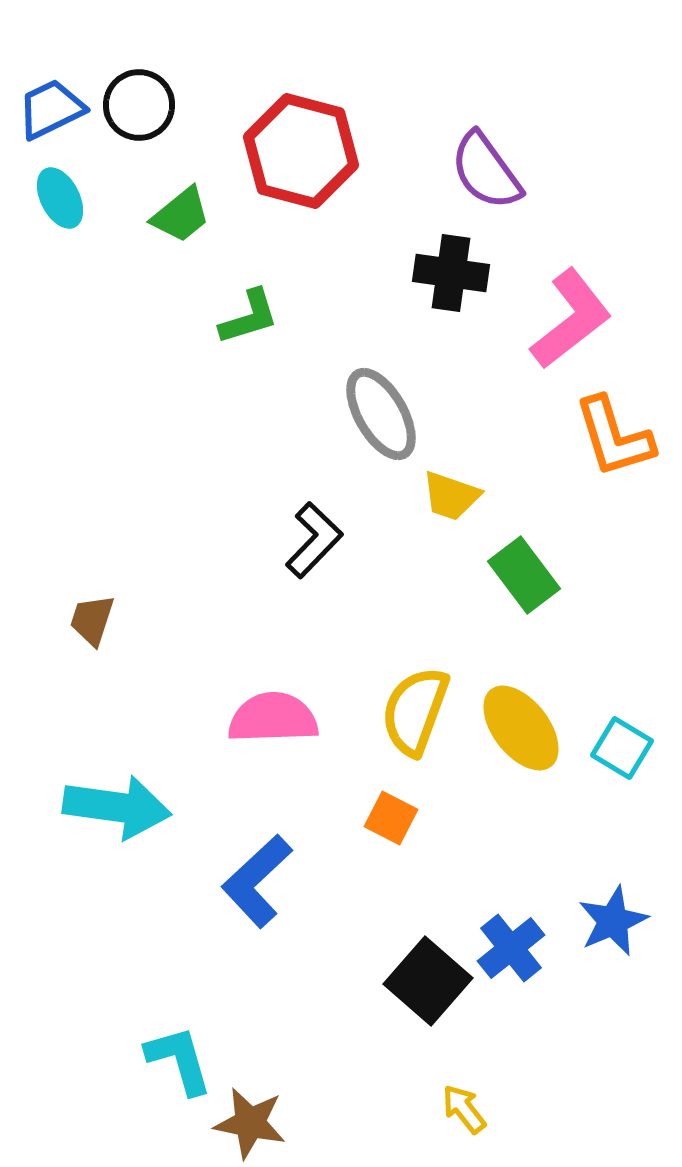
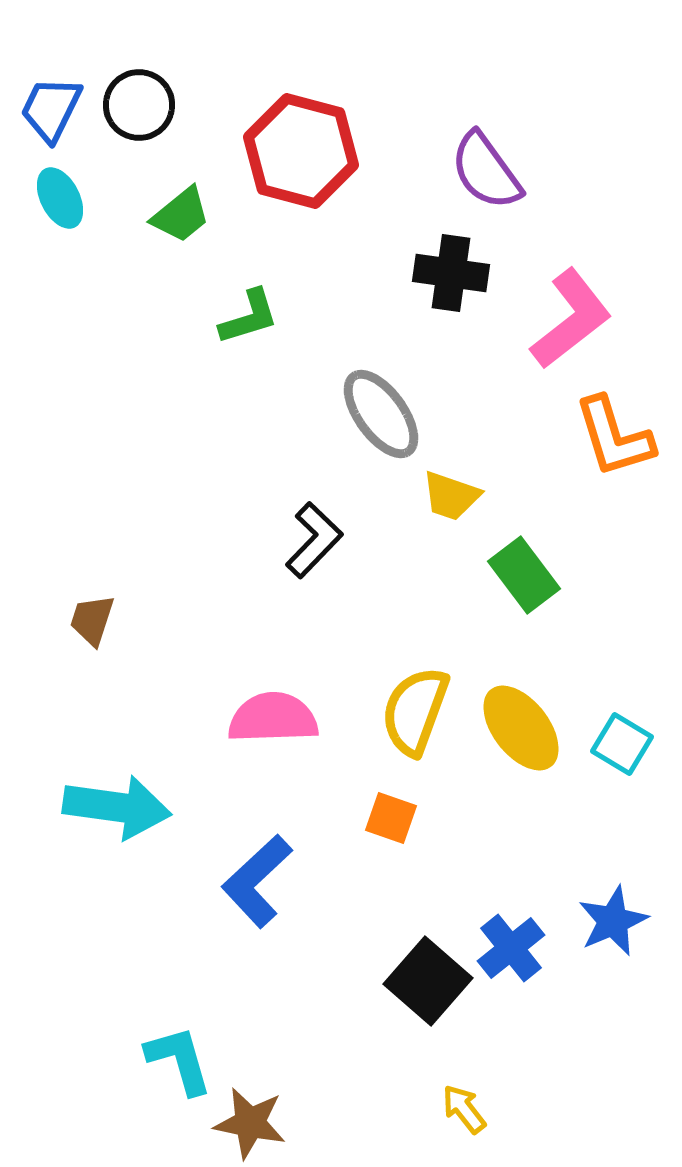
blue trapezoid: rotated 38 degrees counterclockwise
gray ellipse: rotated 6 degrees counterclockwise
cyan square: moved 4 px up
orange square: rotated 8 degrees counterclockwise
